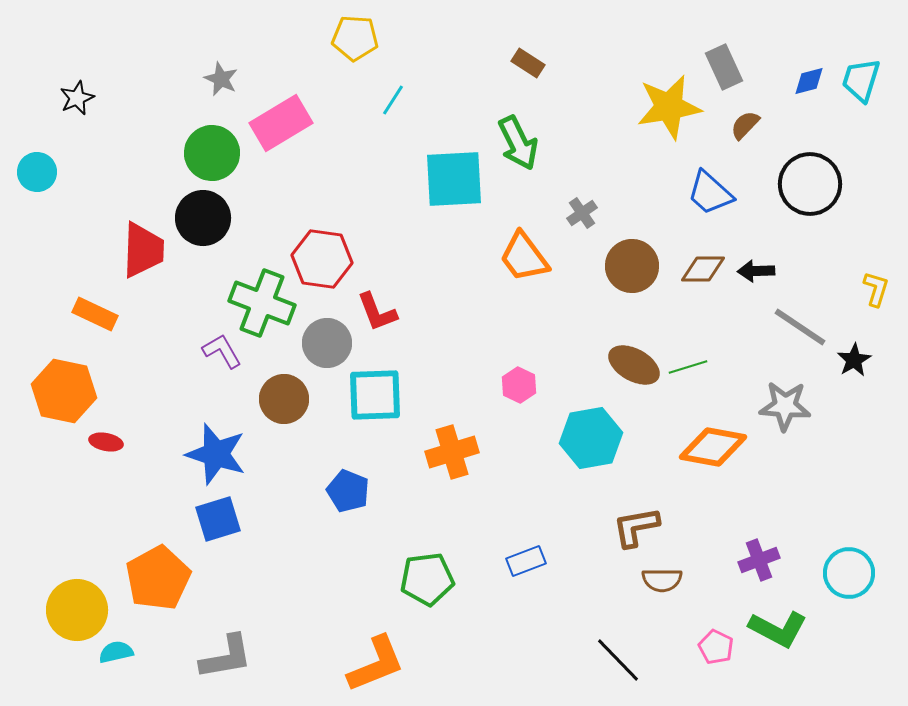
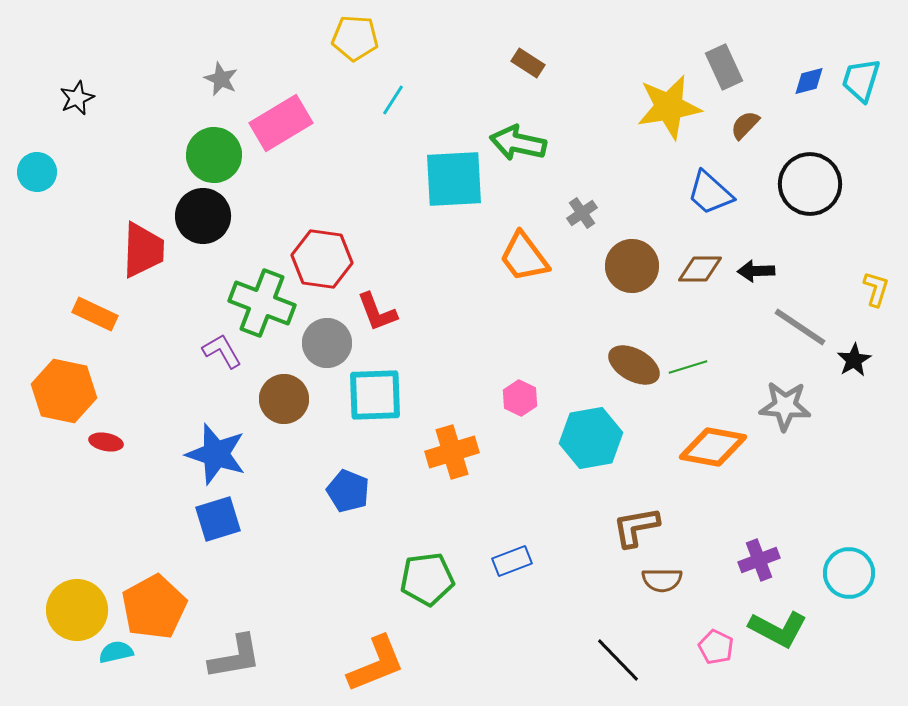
green arrow at (518, 143): rotated 128 degrees clockwise
green circle at (212, 153): moved 2 px right, 2 px down
black circle at (203, 218): moved 2 px up
brown diamond at (703, 269): moved 3 px left
pink hexagon at (519, 385): moved 1 px right, 13 px down
blue rectangle at (526, 561): moved 14 px left
orange pentagon at (158, 578): moved 4 px left, 29 px down
gray L-shape at (226, 657): moved 9 px right
